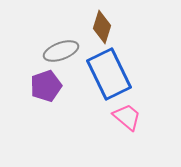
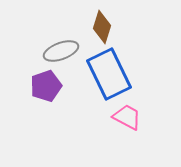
pink trapezoid: rotated 12 degrees counterclockwise
